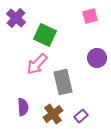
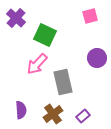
purple semicircle: moved 2 px left, 3 px down
purple rectangle: moved 2 px right
